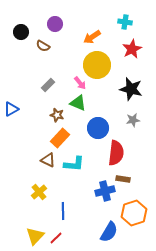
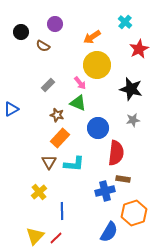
cyan cross: rotated 32 degrees clockwise
red star: moved 7 px right
brown triangle: moved 1 px right, 2 px down; rotated 35 degrees clockwise
blue line: moved 1 px left
